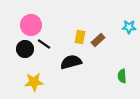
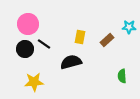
pink circle: moved 3 px left, 1 px up
brown rectangle: moved 9 px right
